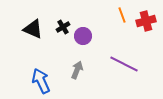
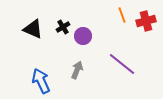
purple line: moved 2 px left; rotated 12 degrees clockwise
